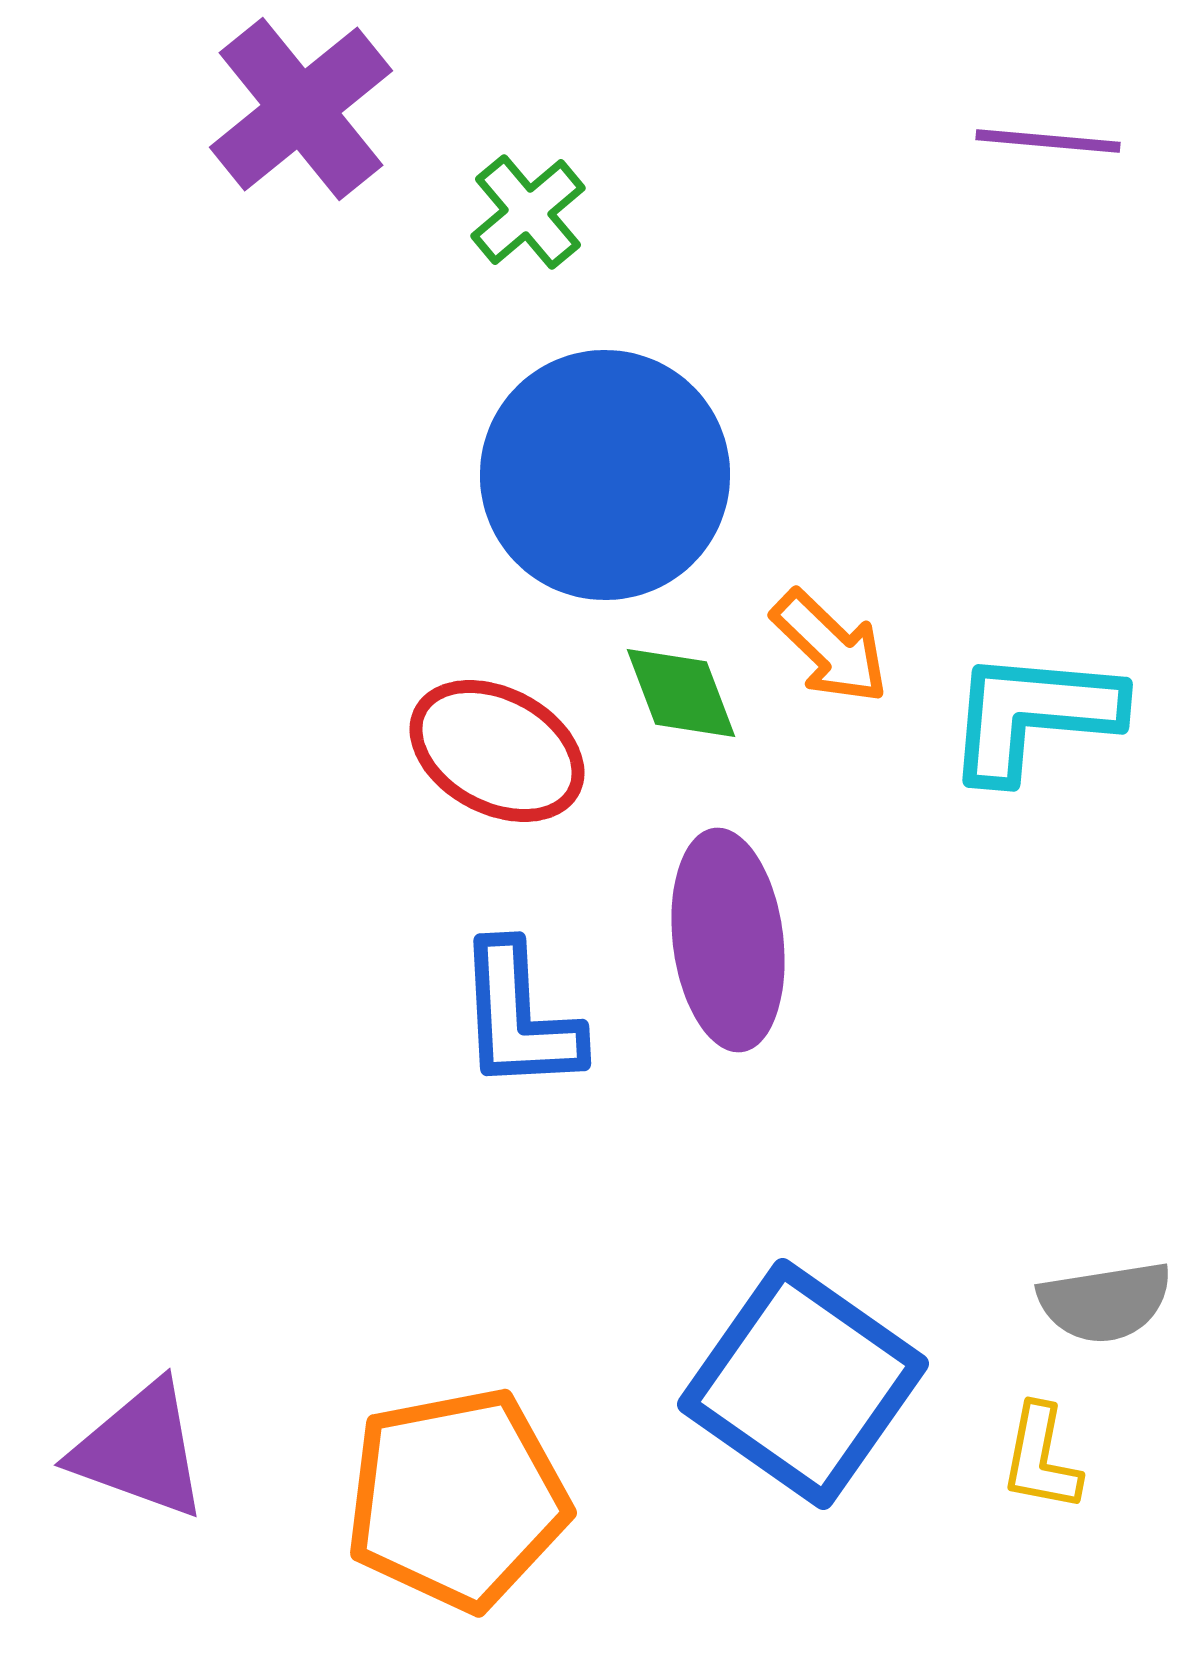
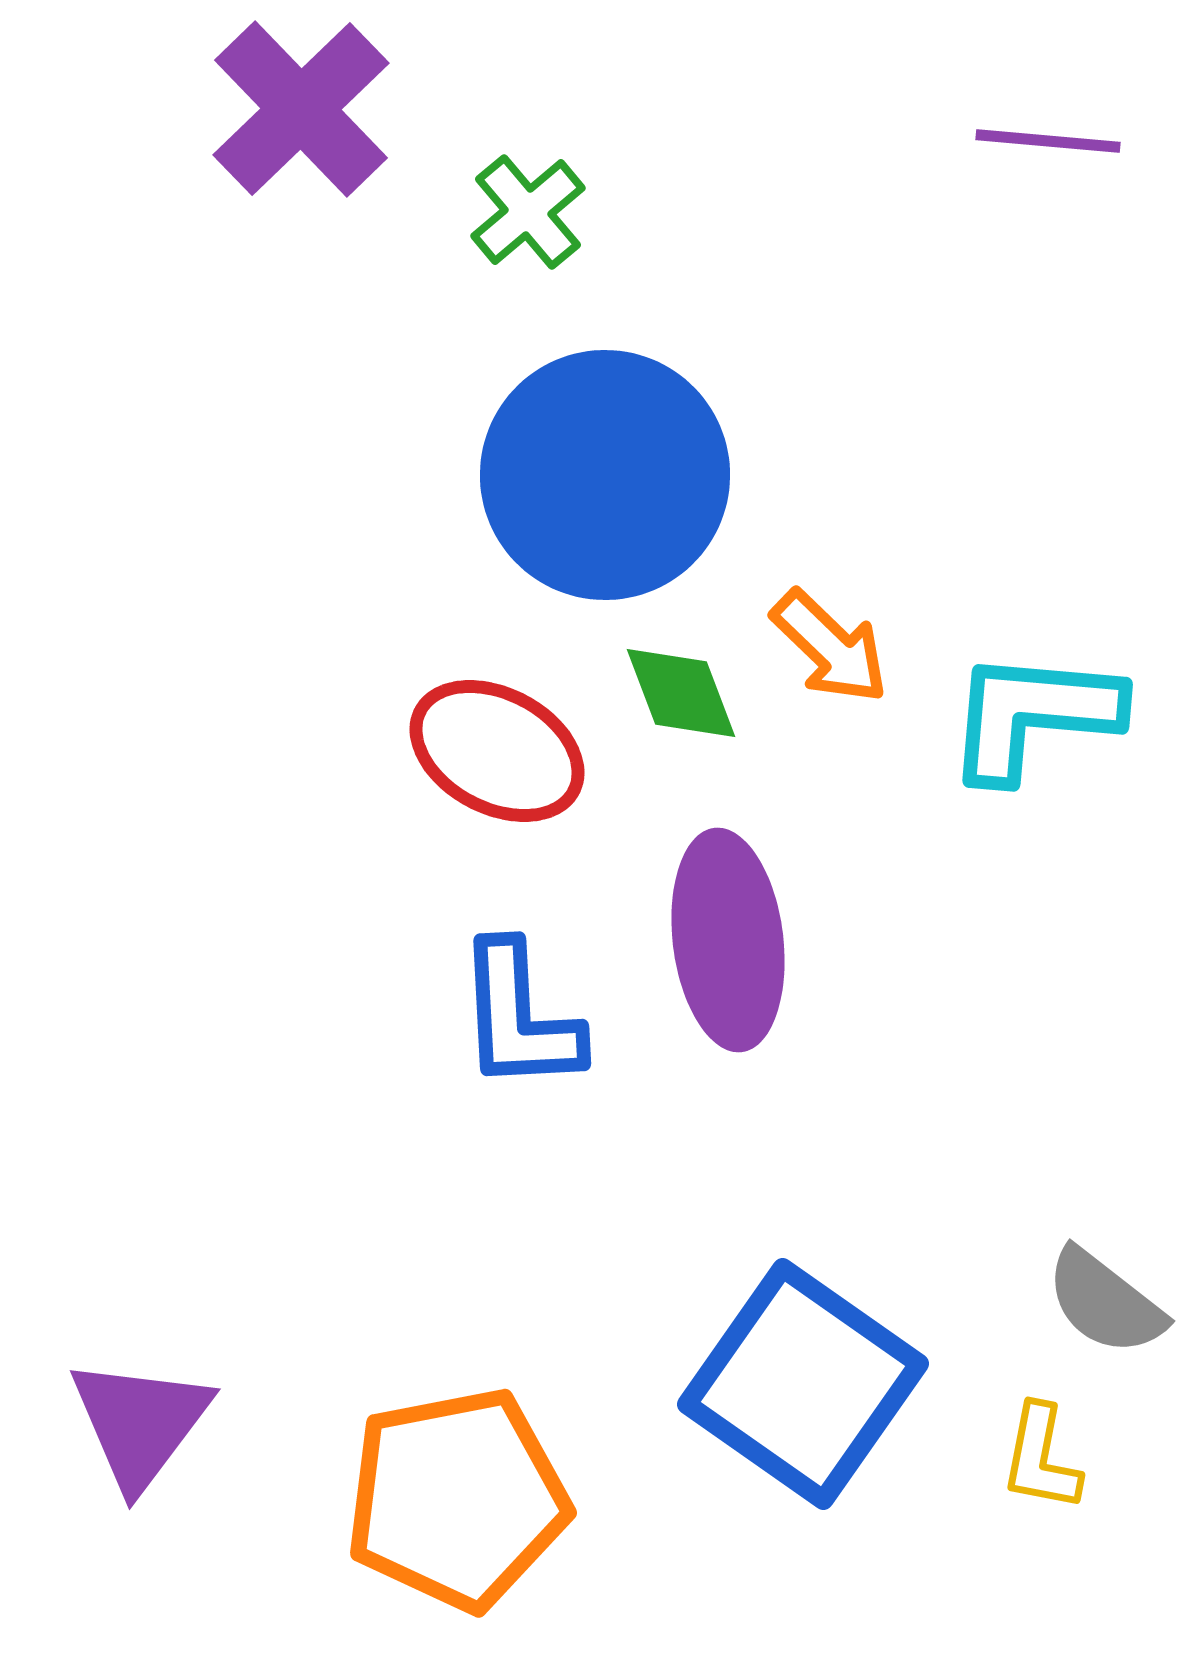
purple cross: rotated 5 degrees counterclockwise
gray semicircle: rotated 47 degrees clockwise
purple triangle: moved 27 px up; rotated 47 degrees clockwise
